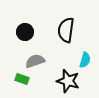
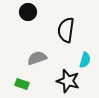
black circle: moved 3 px right, 20 px up
gray semicircle: moved 2 px right, 3 px up
green rectangle: moved 5 px down
